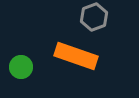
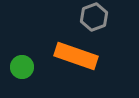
green circle: moved 1 px right
